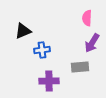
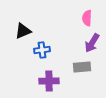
gray rectangle: moved 2 px right
